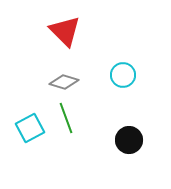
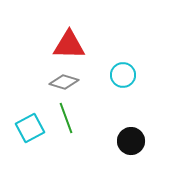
red triangle: moved 4 px right, 14 px down; rotated 44 degrees counterclockwise
black circle: moved 2 px right, 1 px down
